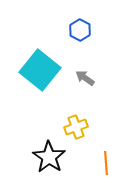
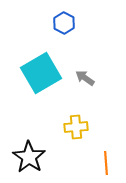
blue hexagon: moved 16 px left, 7 px up
cyan square: moved 1 px right, 3 px down; rotated 21 degrees clockwise
yellow cross: rotated 15 degrees clockwise
black star: moved 20 px left
